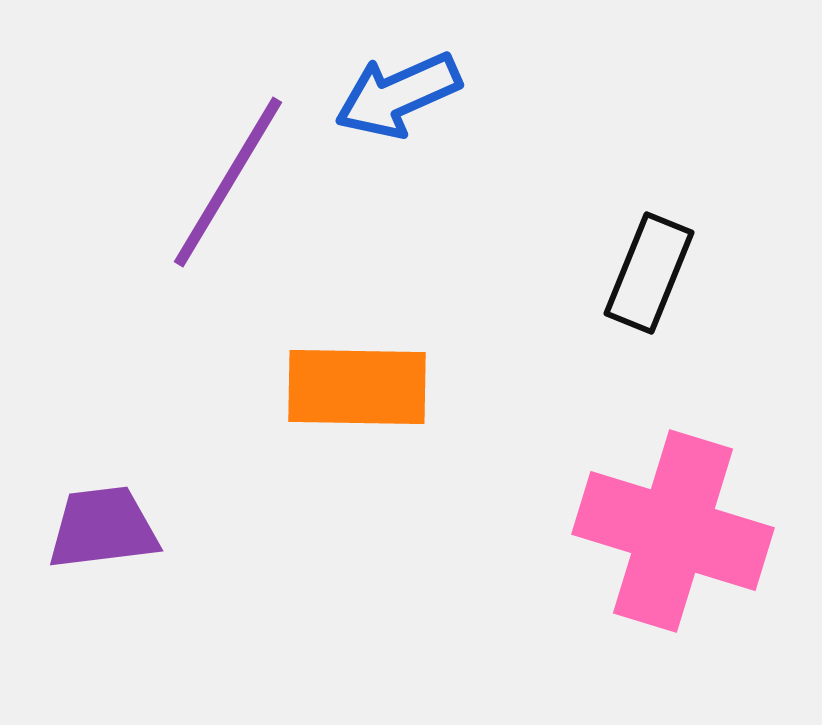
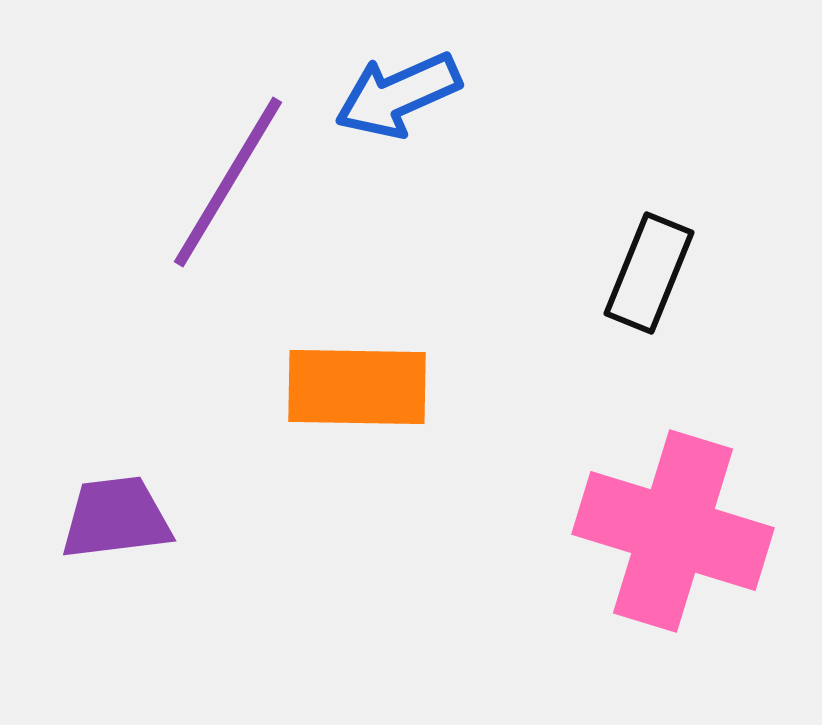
purple trapezoid: moved 13 px right, 10 px up
